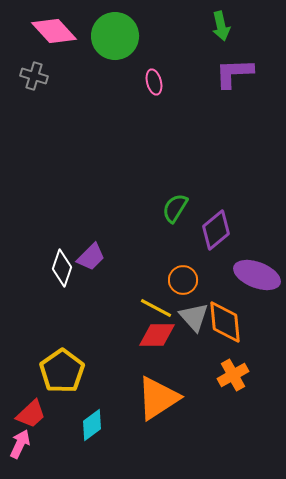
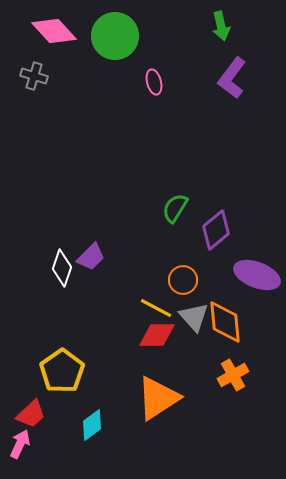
purple L-shape: moved 2 px left, 5 px down; rotated 51 degrees counterclockwise
